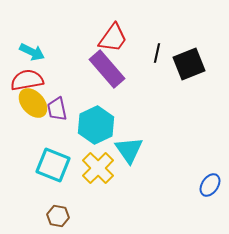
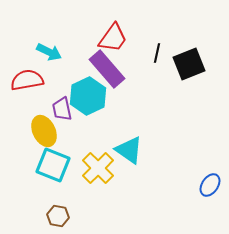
cyan arrow: moved 17 px right
yellow ellipse: moved 11 px right, 28 px down; rotated 16 degrees clockwise
purple trapezoid: moved 5 px right
cyan hexagon: moved 8 px left, 29 px up
cyan triangle: rotated 20 degrees counterclockwise
